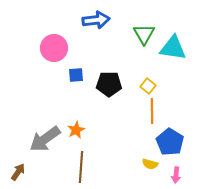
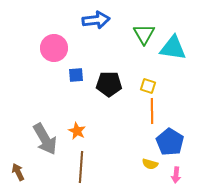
yellow square: rotated 21 degrees counterclockwise
orange star: moved 1 px right, 1 px down; rotated 18 degrees counterclockwise
gray arrow: rotated 84 degrees counterclockwise
brown arrow: rotated 60 degrees counterclockwise
